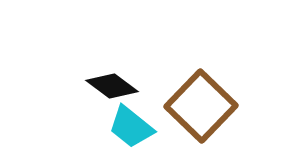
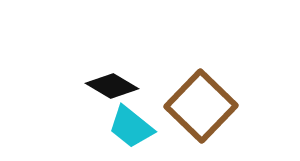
black diamond: rotated 6 degrees counterclockwise
